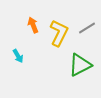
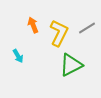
green triangle: moved 9 px left
